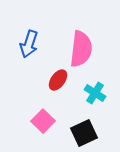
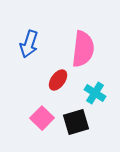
pink semicircle: moved 2 px right
pink square: moved 1 px left, 3 px up
black square: moved 8 px left, 11 px up; rotated 8 degrees clockwise
